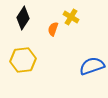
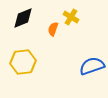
black diamond: rotated 35 degrees clockwise
yellow hexagon: moved 2 px down
